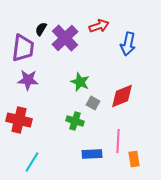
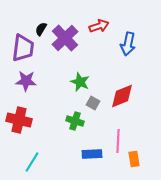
purple star: moved 2 px left, 1 px down
